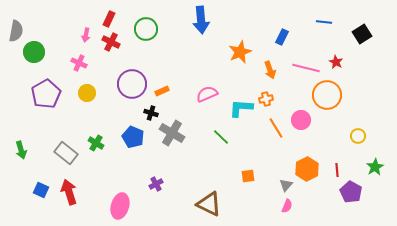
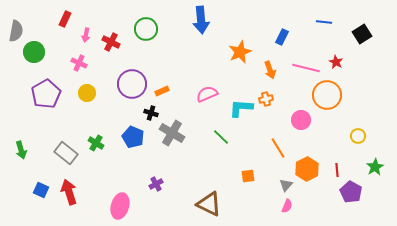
red rectangle at (109, 19): moved 44 px left
orange line at (276, 128): moved 2 px right, 20 px down
